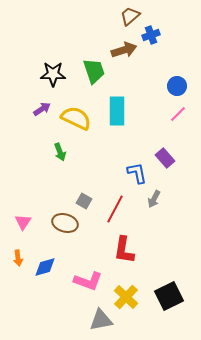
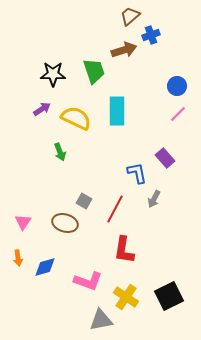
yellow cross: rotated 10 degrees counterclockwise
